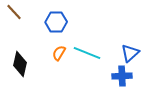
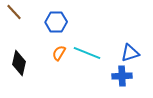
blue triangle: rotated 24 degrees clockwise
black diamond: moved 1 px left, 1 px up
